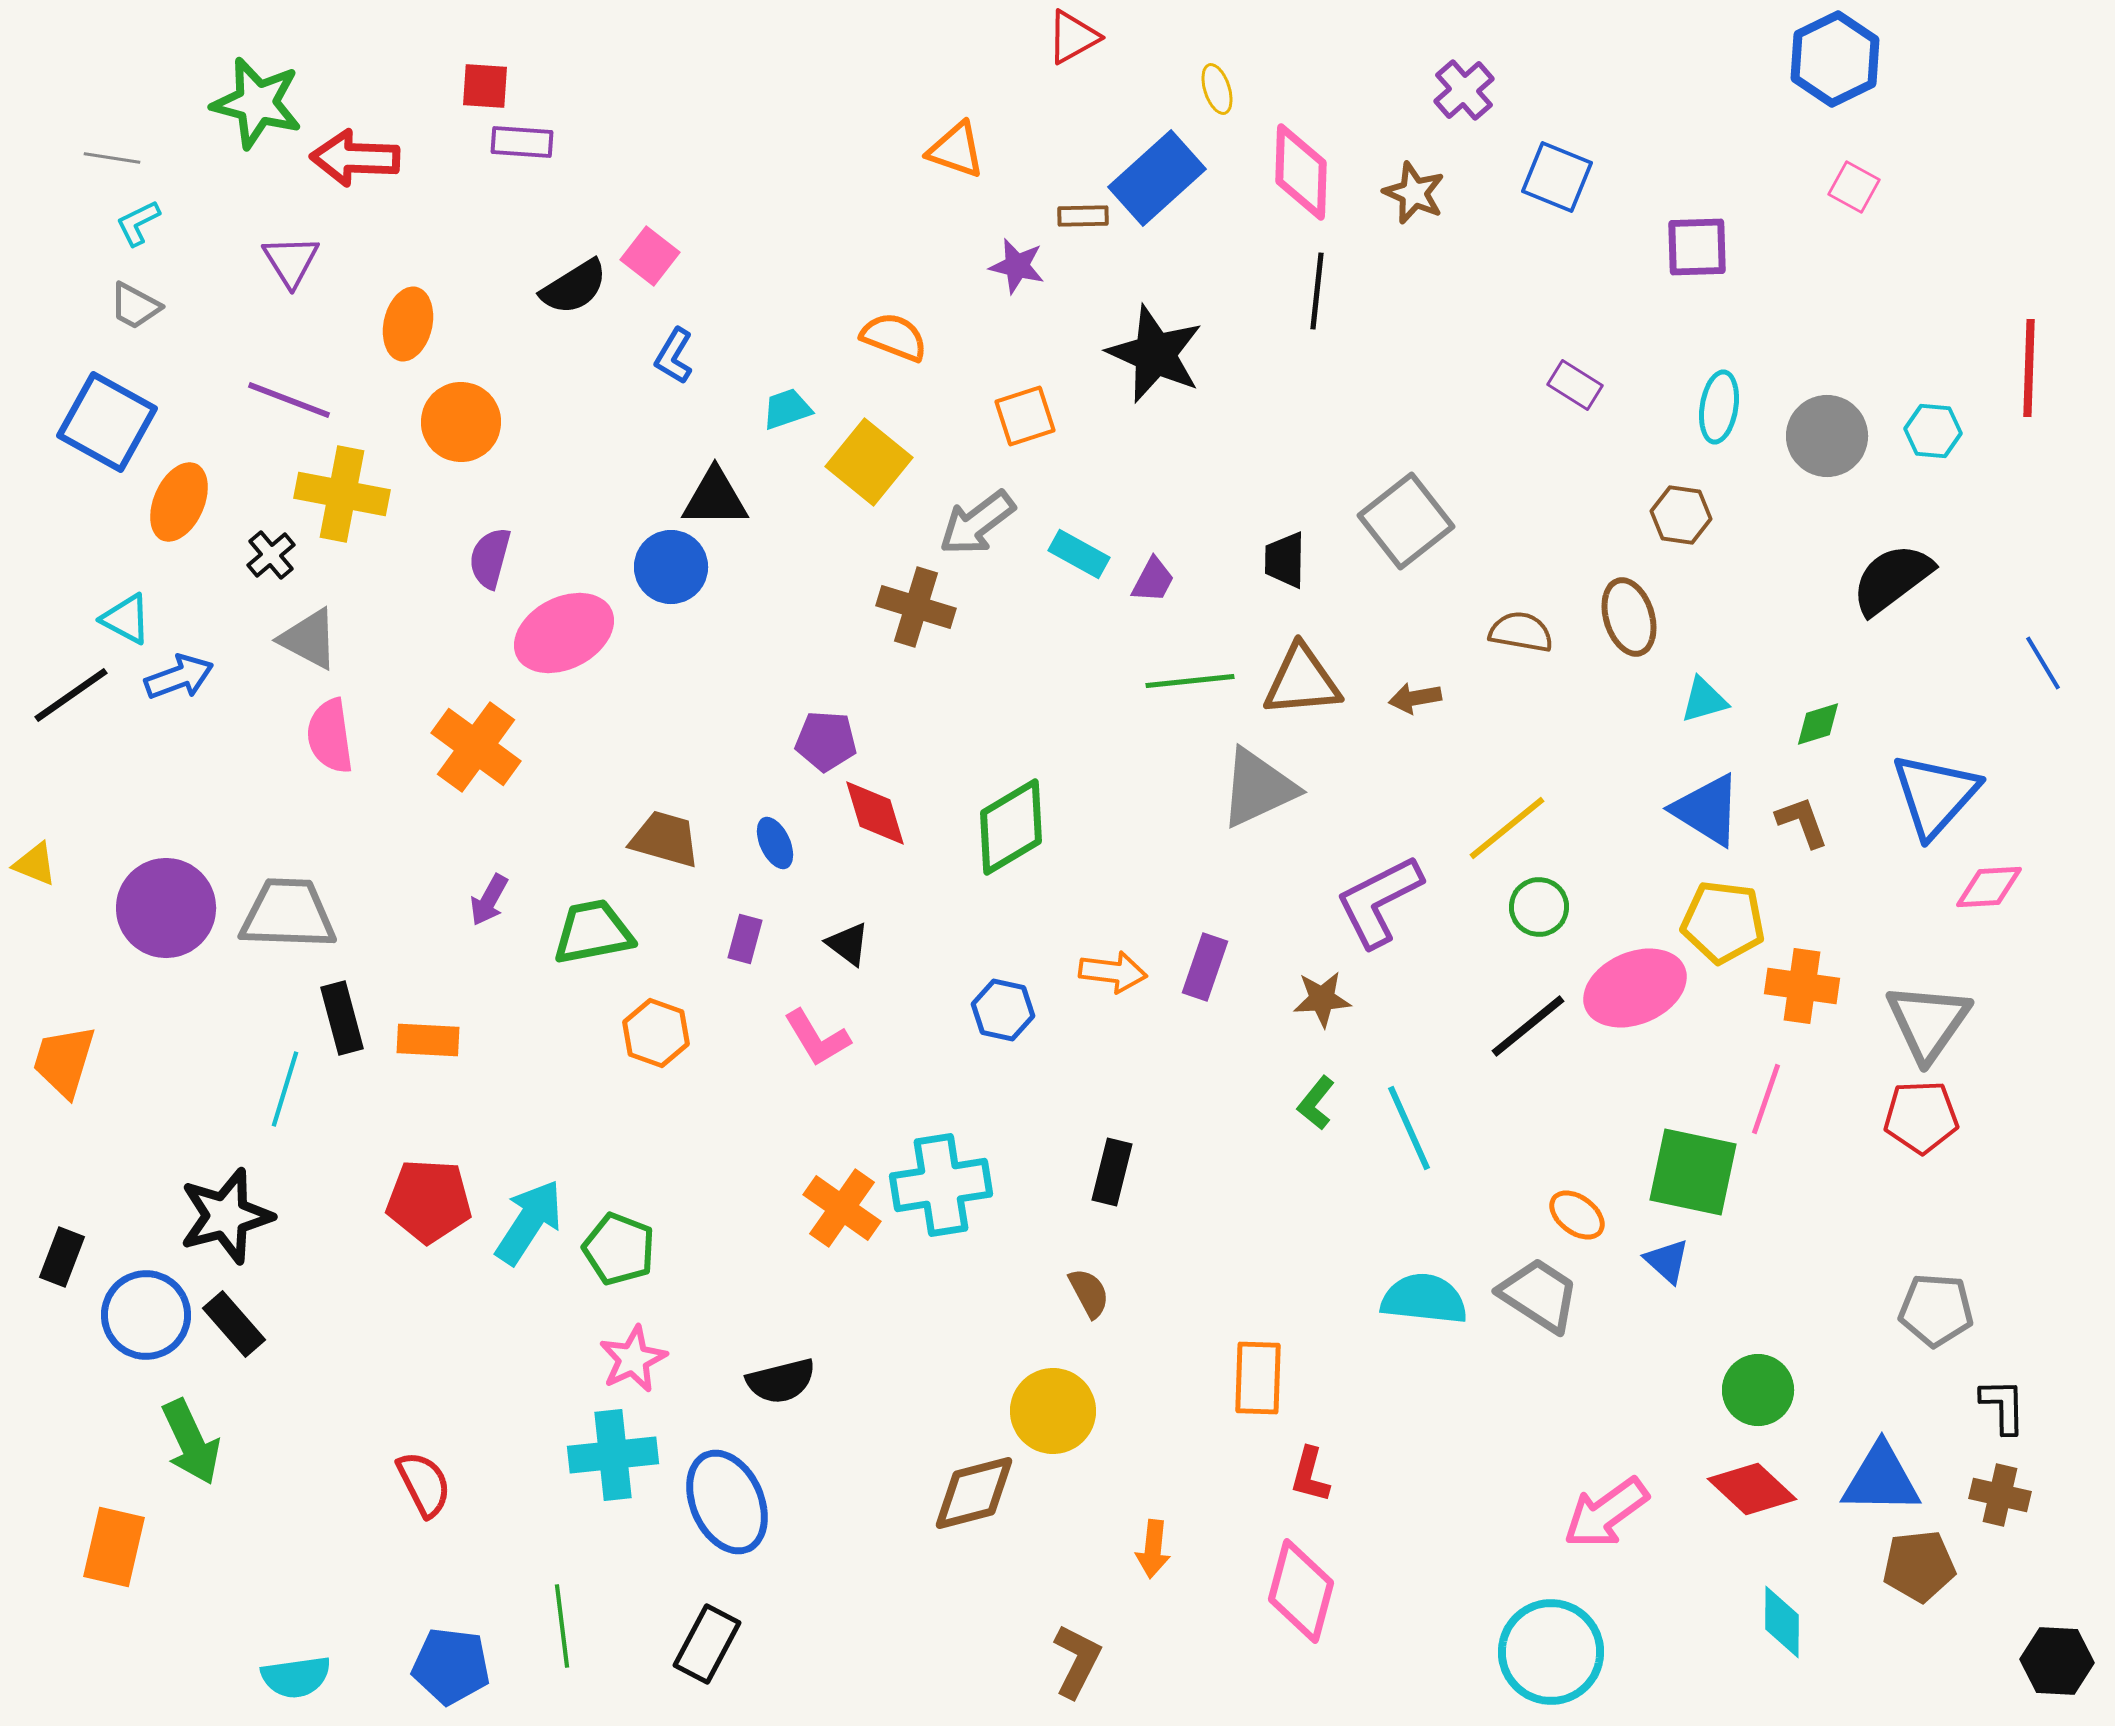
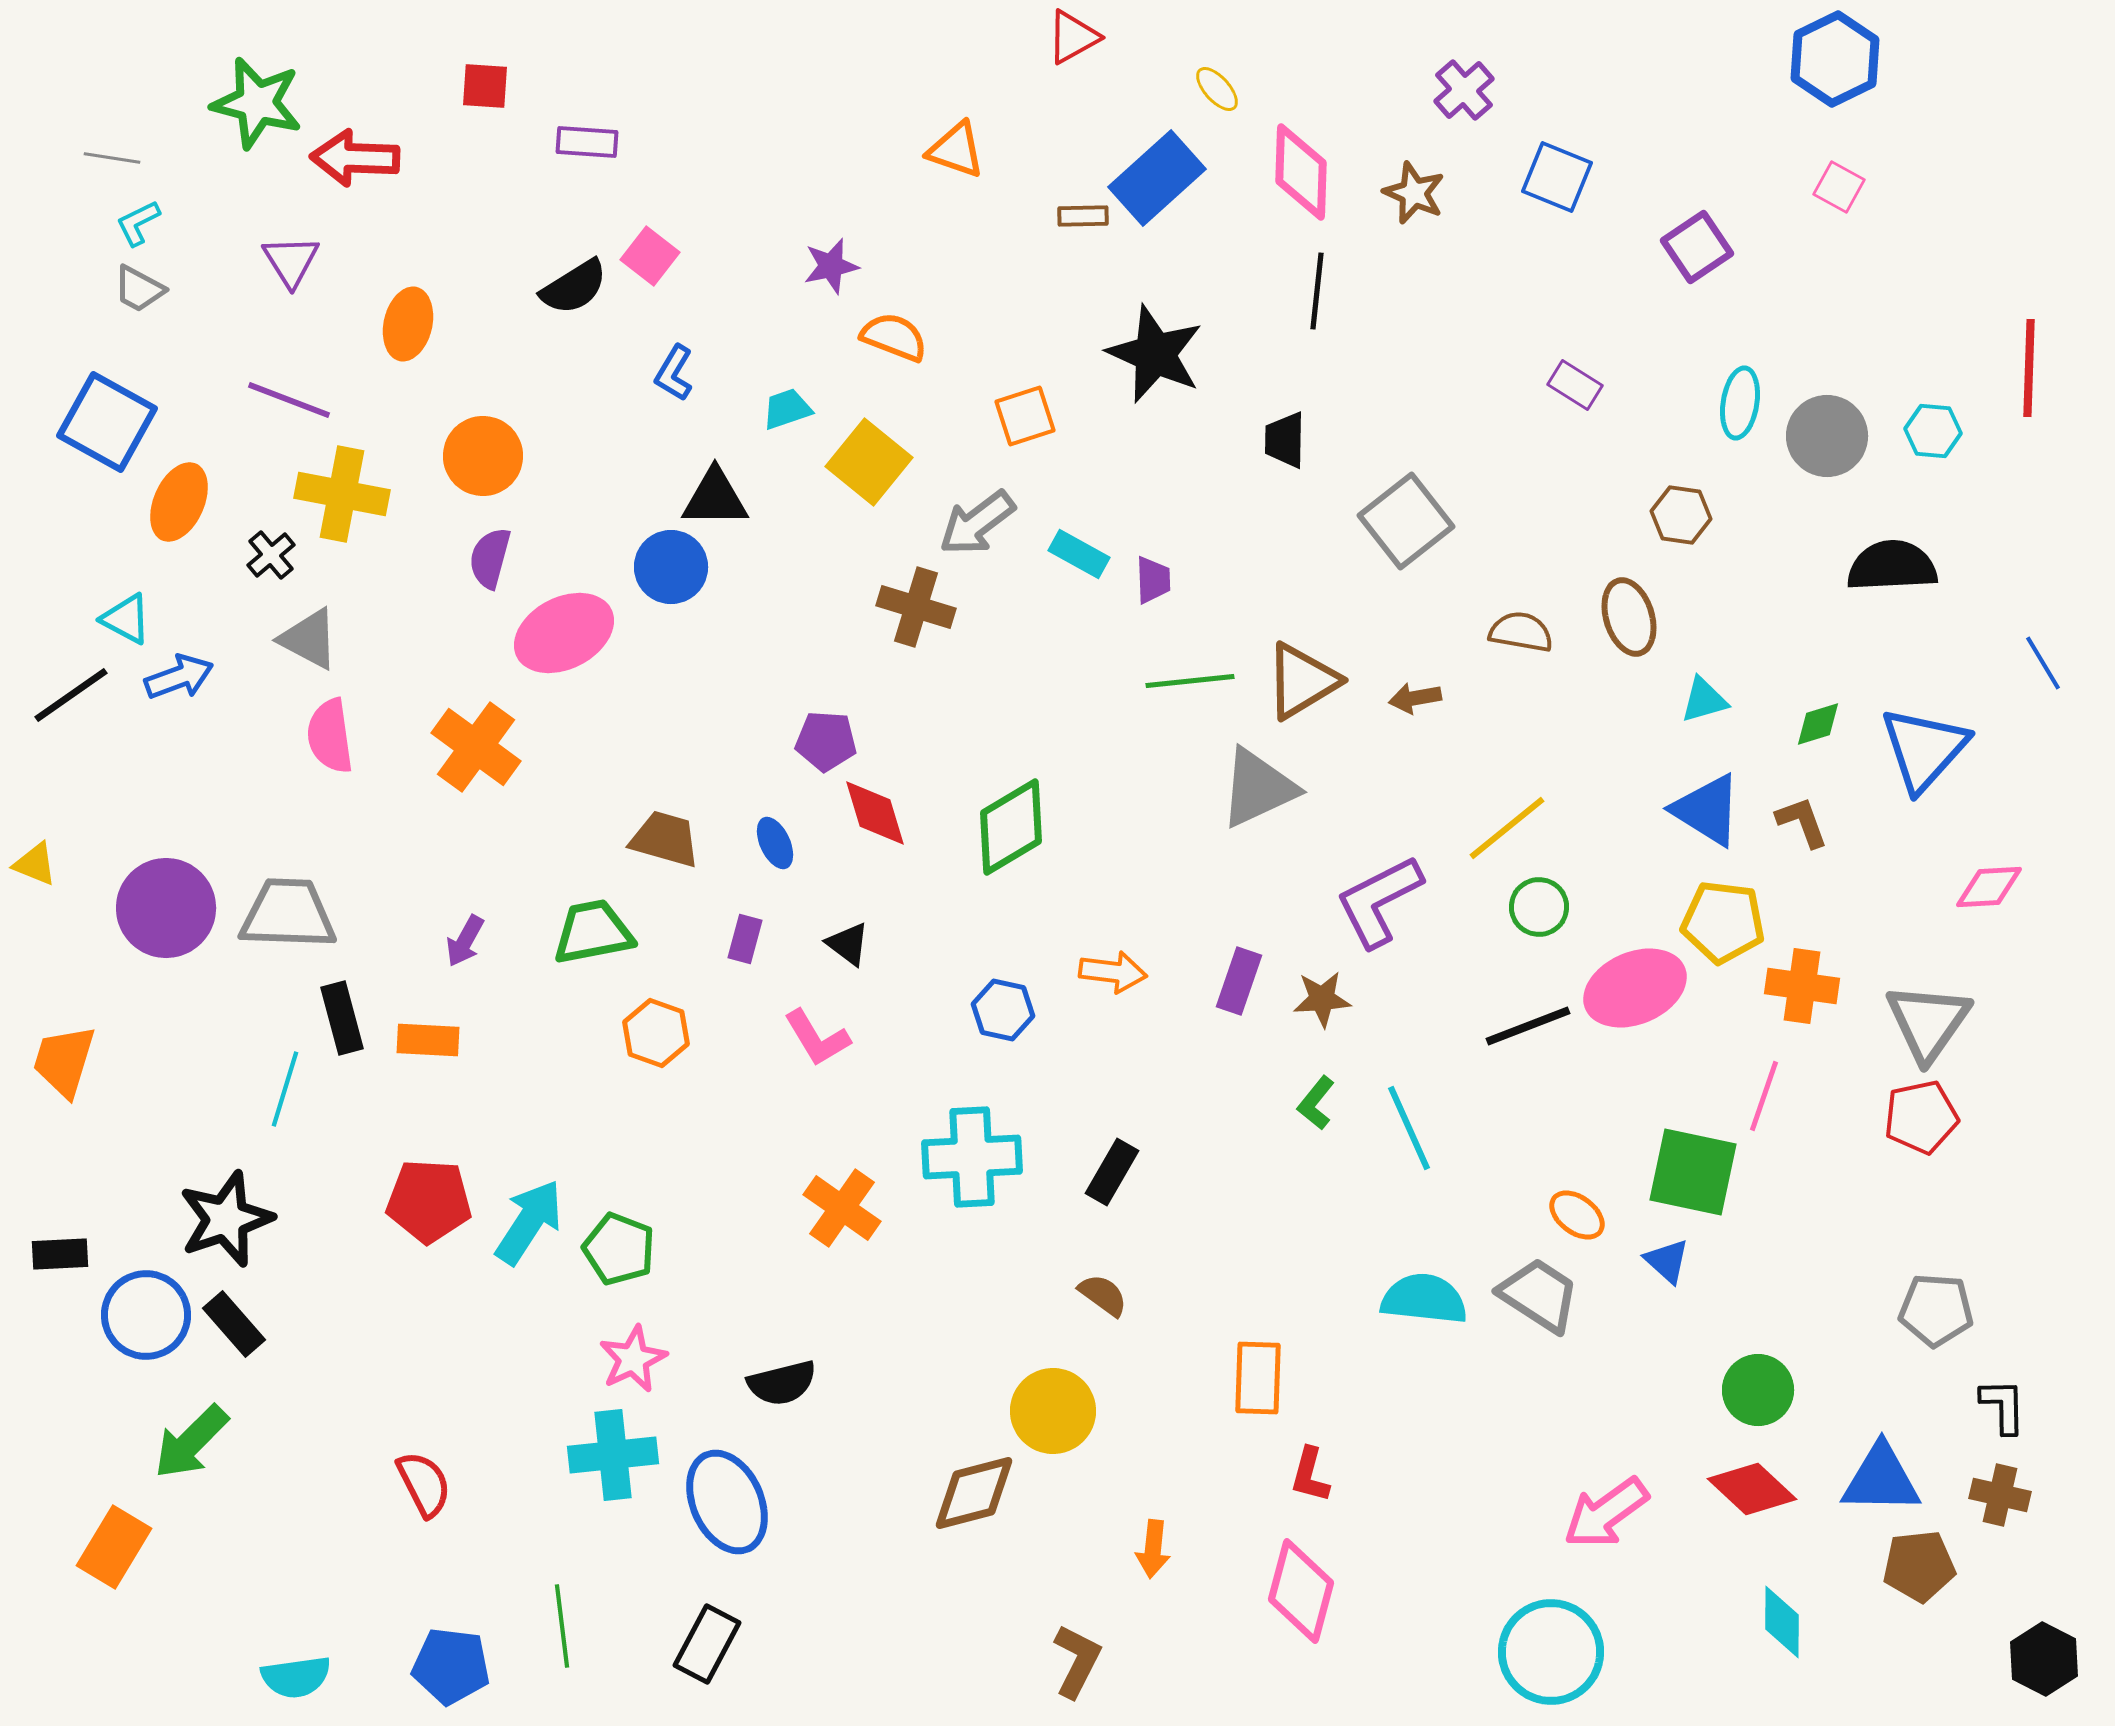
yellow ellipse at (1217, 89): rotated 24 degrees counterclockwise
purple rectangle at (522, 142): moved 65 px right
pink square at (1854, 187): moved 15 px left
purple square at (1697, 247): rotated 32 degrees counterclockwise
purple star at (1017, 266): moved 186 px left; rotated 26 degrees counterclockwise
gray trapezoid at (135, 306): moved 4 px right, 17 px up
blue L-shape at (674, 356): moved 17 px down
cyan ellipse at (1719, 407): moved 21 px right, 4 px up
orange circle at (461, 422): moved 22 px right, 34 px down
black trapezoid at (1285, 560): moved 120 px up
black semicircle at (1892, 579): moved 13 px up; rotated 34 degrees clockwise
purple trapezoid at (1153, 580): rotated 30 degrees counterclockwise
brown triangle at (1302, 681): rotated 26 degrees counterclockwise
blue triangle at (1935, 795): moved 11 px left, 46 px up
purple arrow at (489, 900): moved 24 px left, 41 px down
purple rectangle at (1205, 967): moved 34 px right, 14 px down
black line at (1528, 1026): rotated 18 degrees clockwise
pink line at (1766, 1099): moved 2 px left, 3 px up
red pentagon at (1921, 1117): rotated 10 degrees counterclockwise
black rectangle at (1112, 1172): rotated 16 degrees clockwise
cyan cross at (941, 1185): moved 31 px right, 28 px up; rotated 6 degrees clockwise
black star at (226, 1216): moved 3 px down; rotated 4 degrees counterclockwise
black rectangle at (62, 1257): moved 2 px left, 3 px up; rotated 66 degrees clockwise
brown semicircle at (1089, 1293): moved 14 px right, 2 px down; rotated 26 degrees counterclockwise
black semicircle at (781, 1381): moved 1 px right, 2 px down
green arrow at (191, 1442): rotated 70 degrees clockwise
orange rectangle at (114, 1547): rotated 18 degrees clockwise
black hexagon at (2057, 1661): moved 13 px left, 2 px up; rotated 24 degrees clockwise
